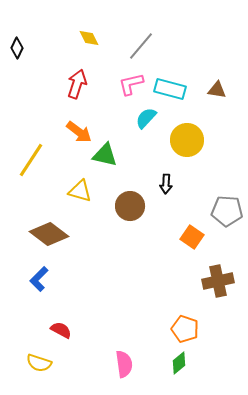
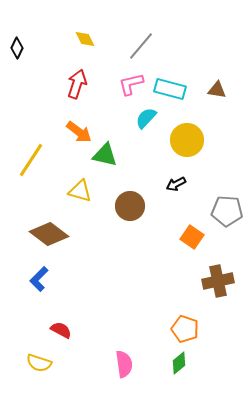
yellow diamond: moved 4 px left, 1 px down
black arrow: moved 10 px right; rotated 60 degrees clockwise
